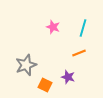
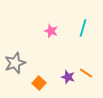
pink star: moved 2 px left, 4 px down
orange line: moved 7 px right, 20 px down; rotated 56 degrees clockwise
gray star: moved 11 px left, 2 px up
orange square: moved 6 px left, 2 px up; rotated 16 degrees clockwise
